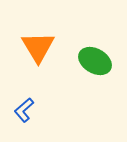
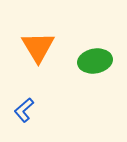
green ellipse: rotated 40 degrees counterclockwise
